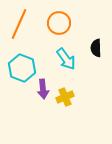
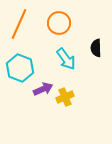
cyan hexagon: moved 2 px left
purple arrow: rotated 108 degrees counterclockwise
